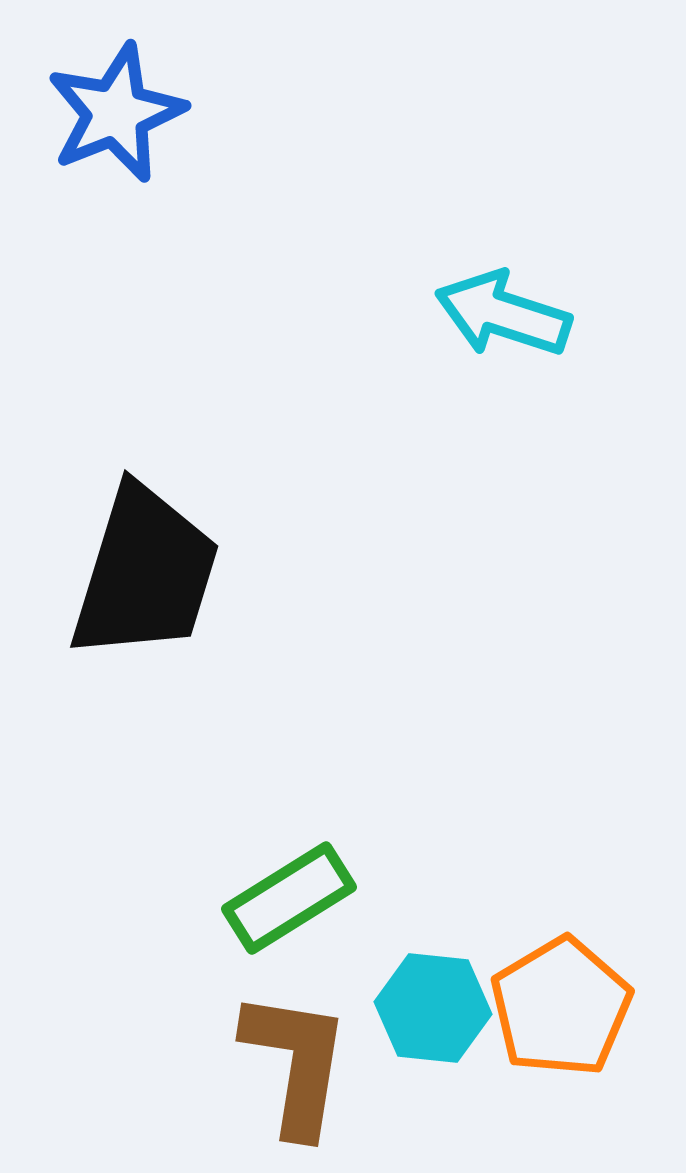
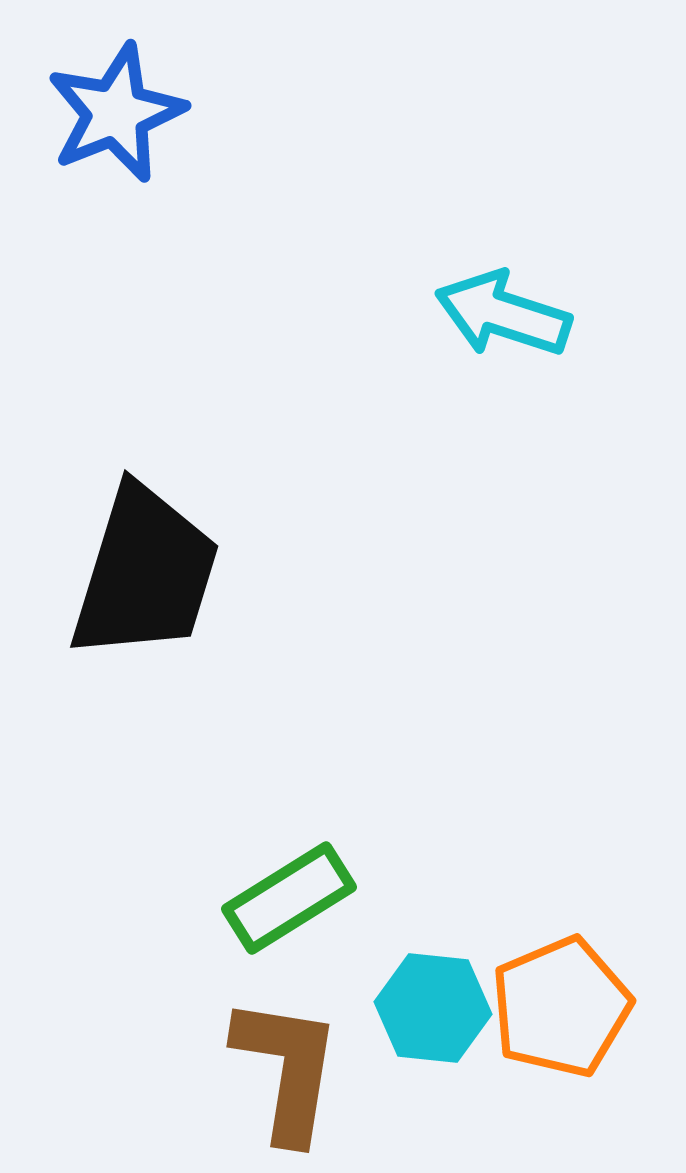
orange pentagon: rotated 8 degrees clockwise
brown L-shape: moved 9 px left, 6 px down
